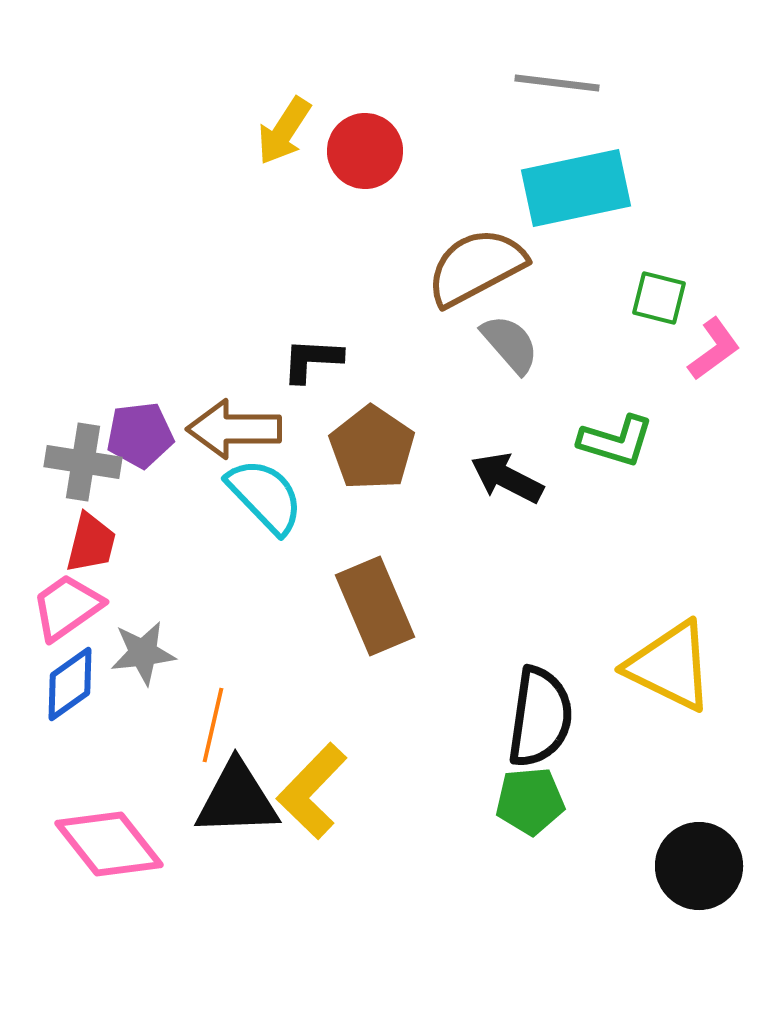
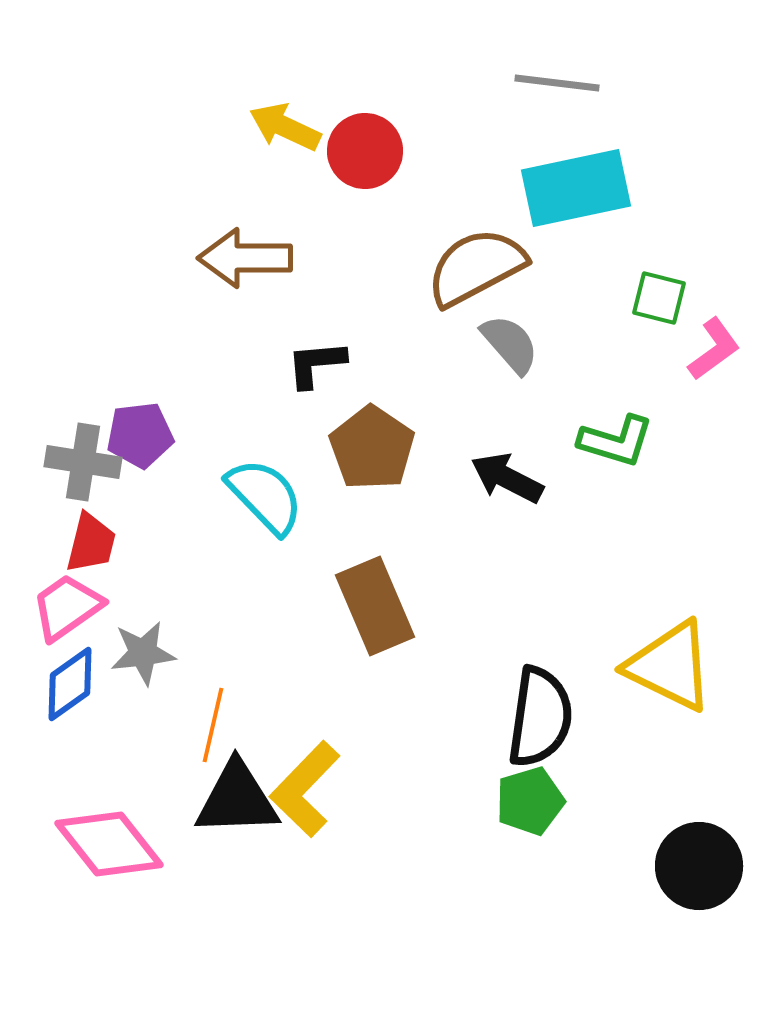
yellow arrow: moved 1 px right, 4 px up; rotated 82 degrees clockwise
black L-shape: moved 4 px right, 4 px down; rotated 8 degrees counterclockwise
brown arrow: moved 11 px right, 171 px up
yellow L-shape: moved 7 px left, 2 px up
green pentagon: rotated 12 degrees counterclockwise
